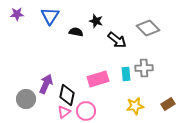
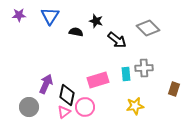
purple star: moved 2 px right, 1 px down
pink rectangle: moved 1 px down
gray circle: moved 3 px right, 8 px down
brown rectangle: moved 6 px right, 15 px up; rotated 40 degrees counterclockwise
pink circle: moved 1 px left, 4 px up
